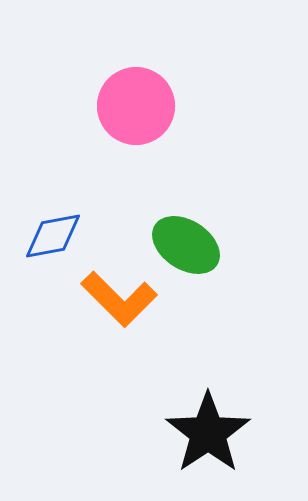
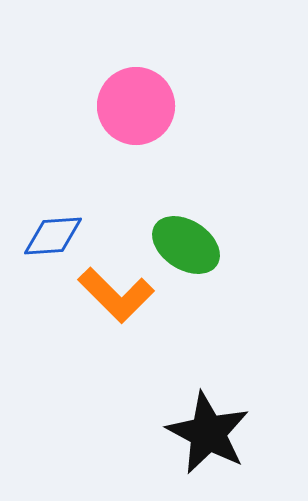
blue diamond: rotated 6 degrees clockwise
orange L-shape: moved 3 px left, 4 px up
black star: rotated 10 degrees counterclockwise
